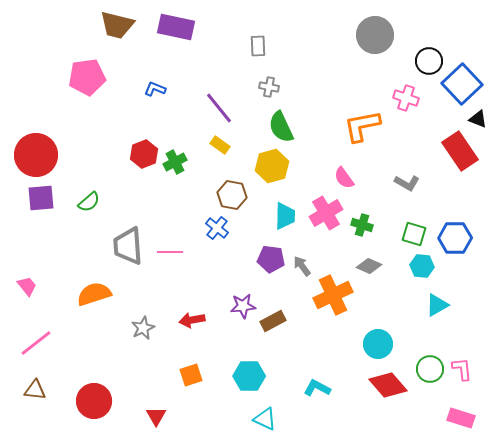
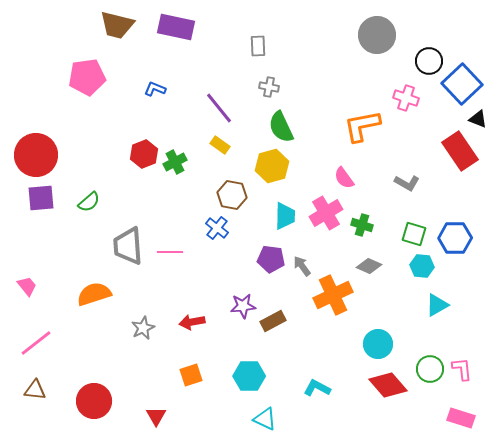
gray circle at (375, 35): moved 2 px right
red arrow at (192, 320): moved 2 px down
